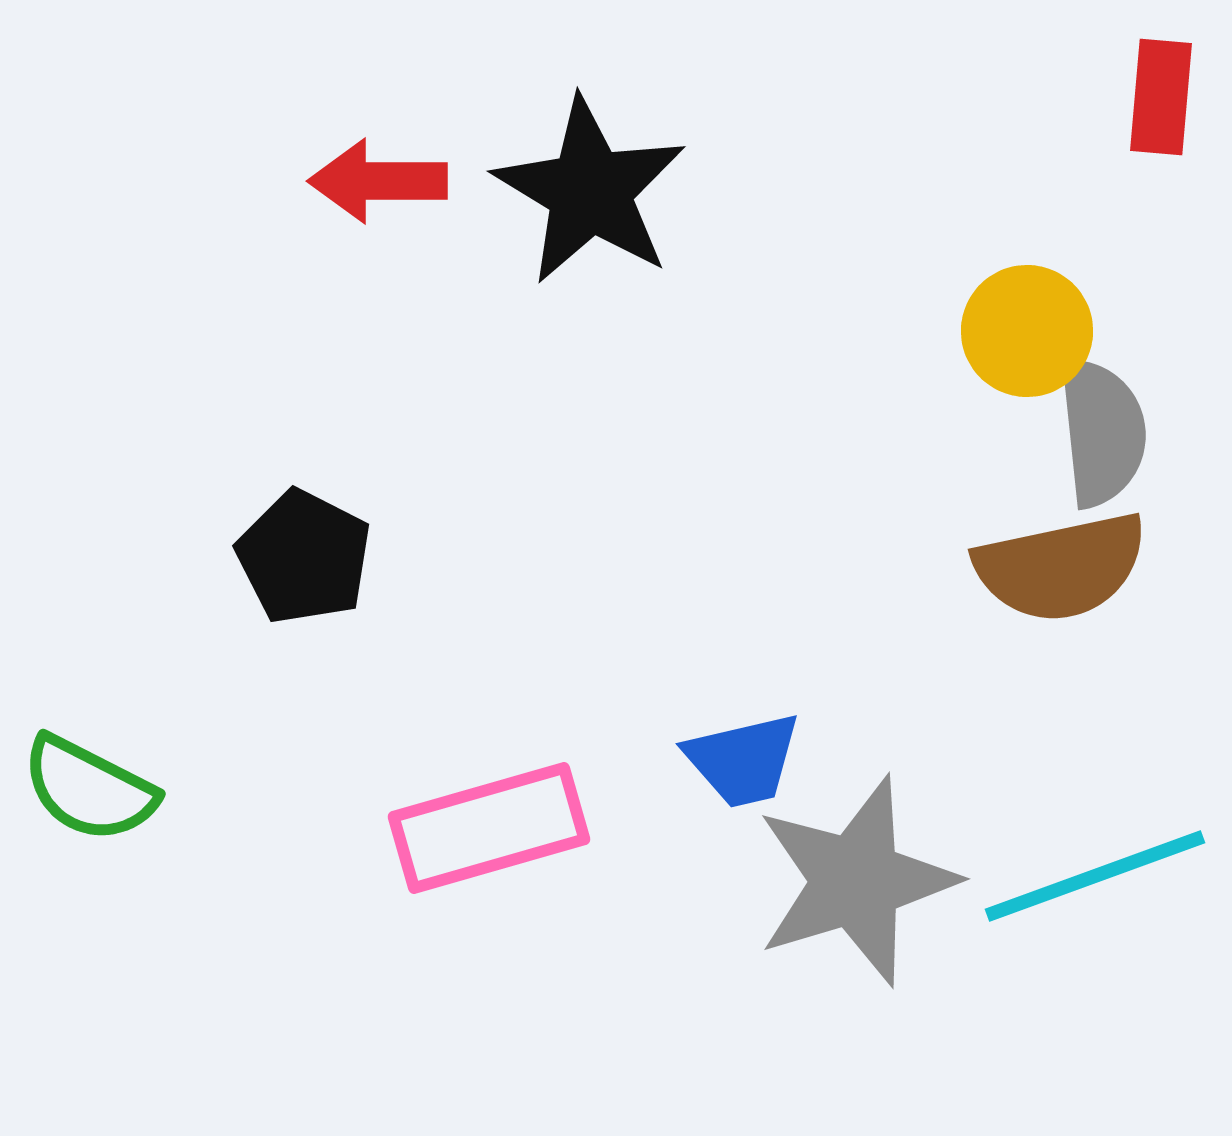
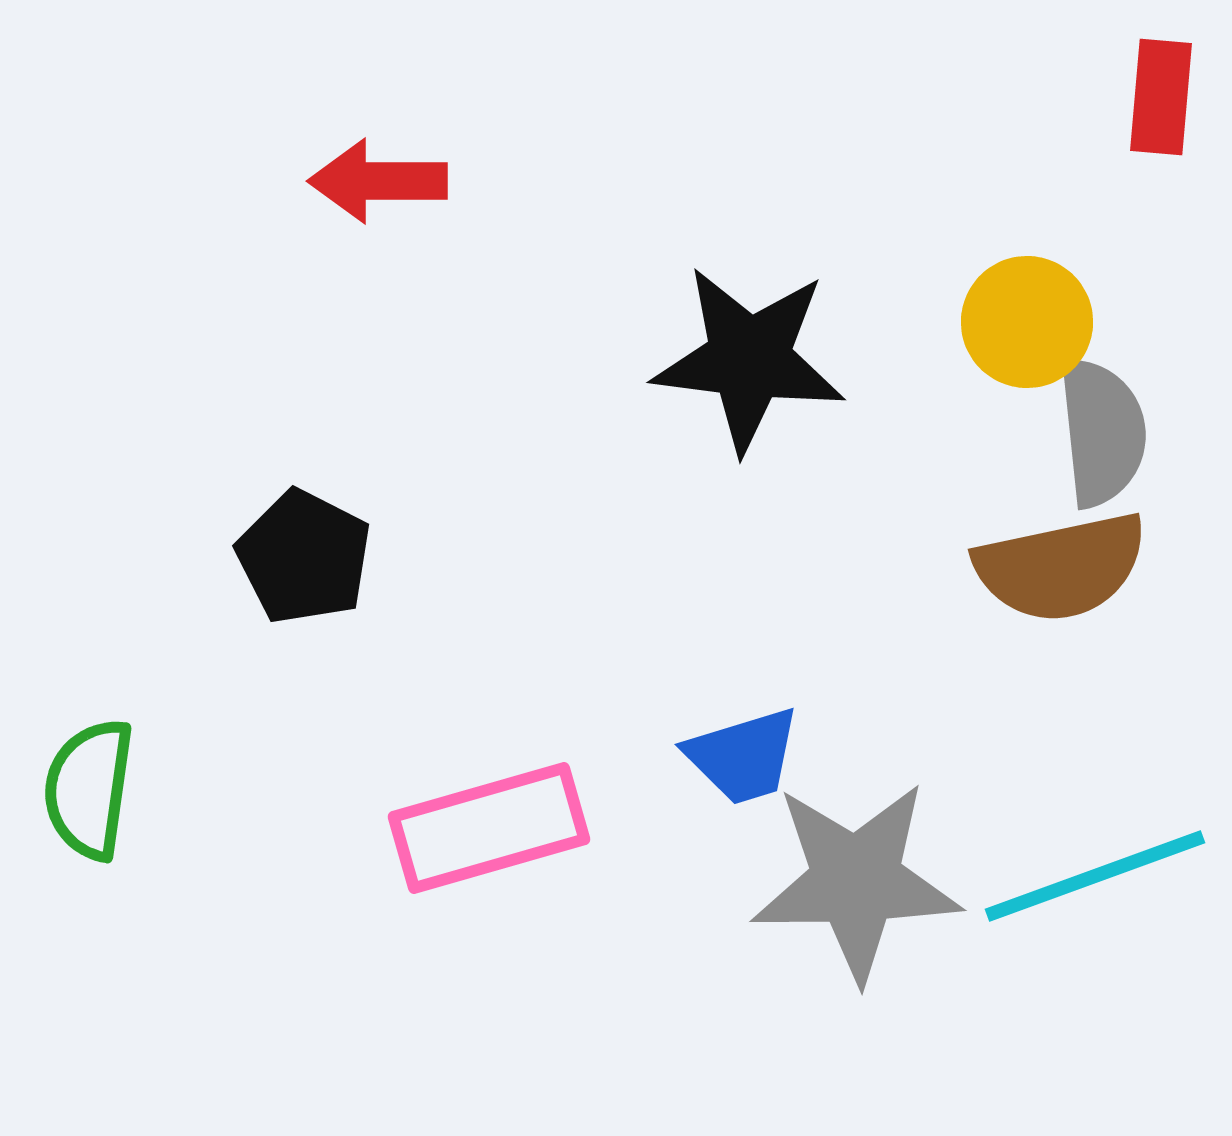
black star: moved 159 px right, 168 px down; rotated 24 degrees counterclockwise
yellow circle: moved 9 px up
blue trapezoid: moved 4 px up; rotated 4 degrees counterclockwise
green semicircle: rotated 71 degrees clockwise
gray star: rotated 16 degrees clockwise
